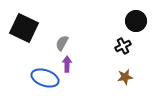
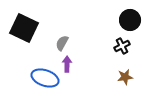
black circle: moved 6 px left, 1 px up
black cross: moved 1 px left
